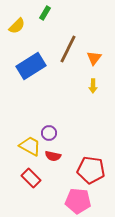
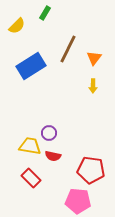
yellow trapezoid: rotated 20 degrees counterclockwise
